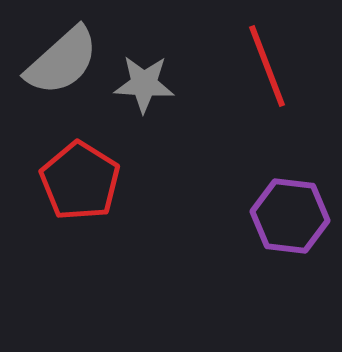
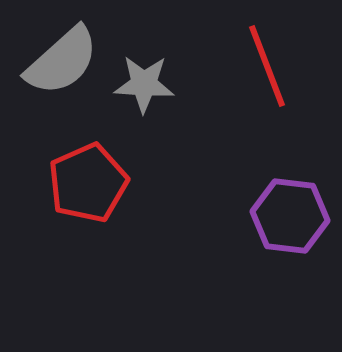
red pentagon: moved 8 px right, 2 px down; rotated 16 degrees clockwise
